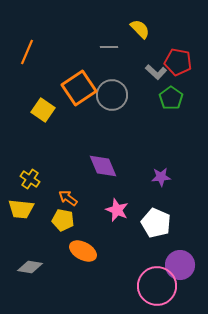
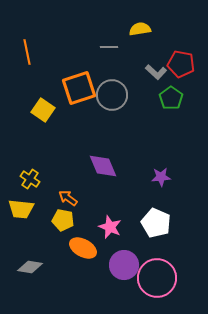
yellow semicircle: rotated 55 degrees counterclockwise
orange line: rotated 35 degrees counterclockwise
red pentagon: moved 3 px right, 2 px down
orange square: rotated 16 degrees clockwise
pink star: moved 7 px left, 17 px down
orange ellipse: moved 3 px up
purple circle: moved 56 px left
pink circle: moved 8 px up
